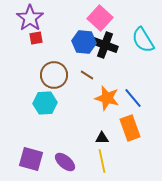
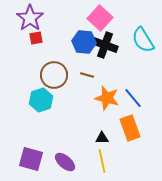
brown line: rotated 16 degrees counterclockwise
cyan hexagon: moved 4 px left, 3 px up; rotated 15 degrees counterclockwise
